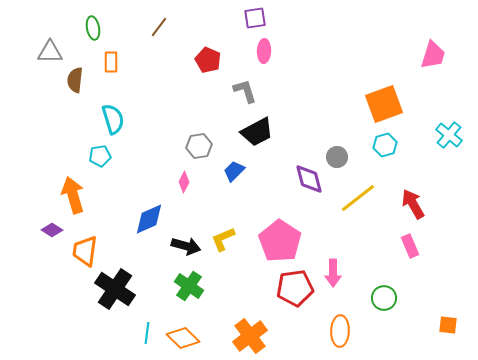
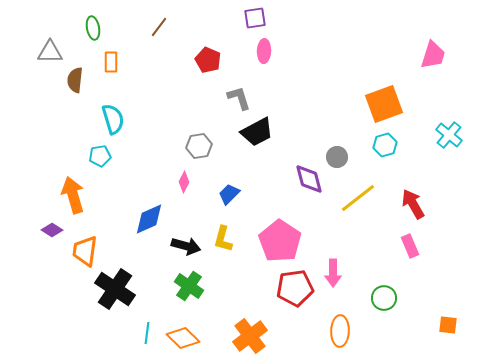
gray L-shape at (245, 91): moved 6 px left, 7 px down
blue trapezoid at (234, 171): moved 5 px left, 23 px down
yellow L-shape at (223, 239): rotated 52 degrees counterclockwise
